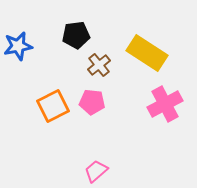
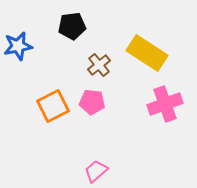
black pentagon: moved 4 px left, 9 px up
pink cross: rotated 8 degrees clockwise
